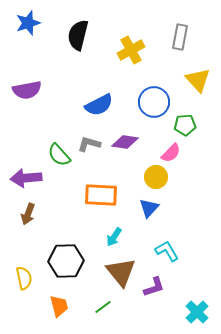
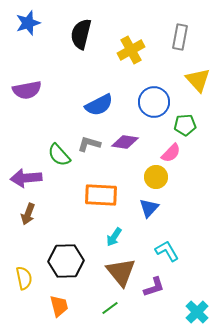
black semicircle: moved 3 px right, 1 px up
green line: moved 7 px right, 1 px down
